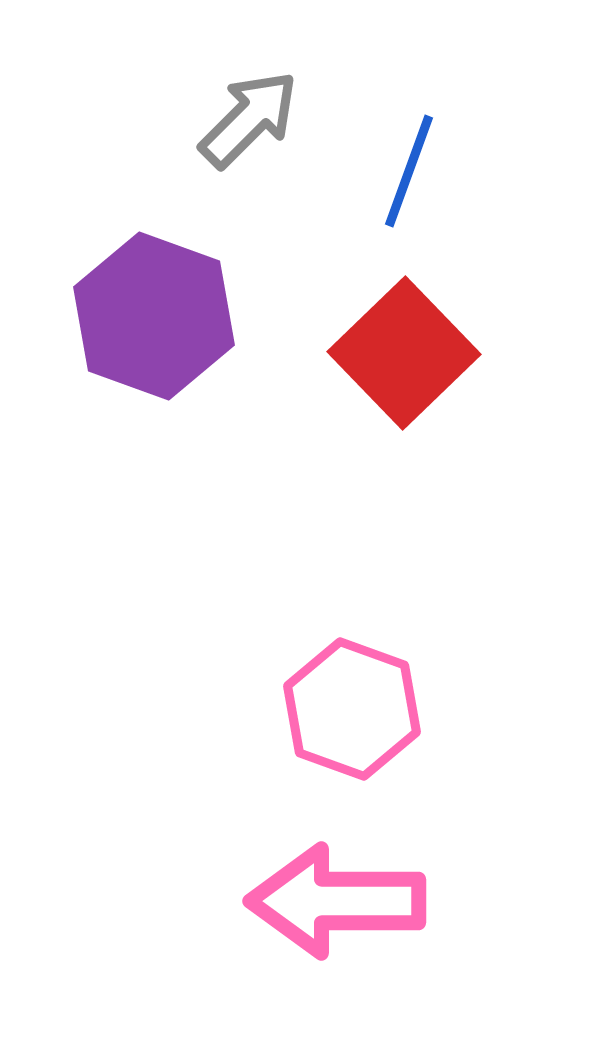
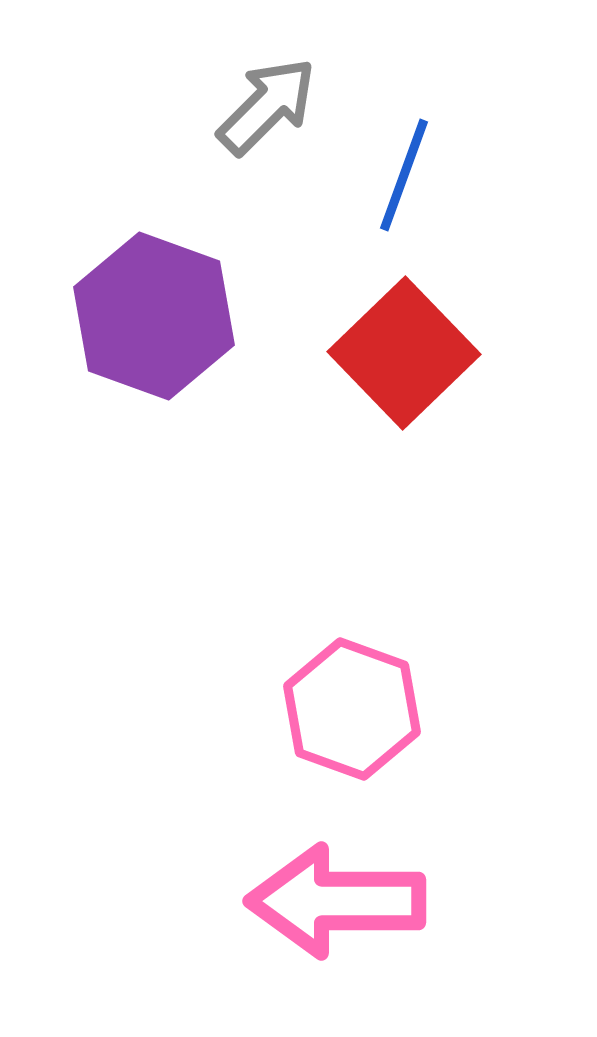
gray arrow: moved 18 px right, 13 px up
blue line: moved 5 px left, 4 px down
